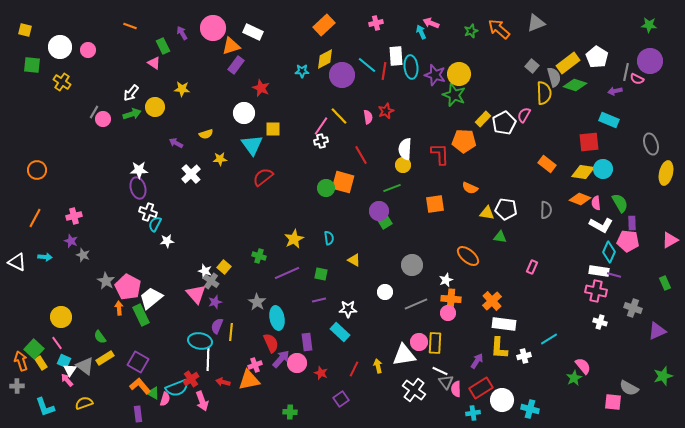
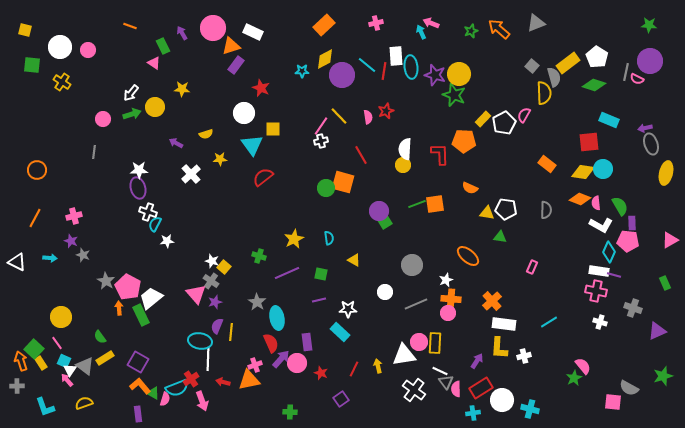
green diamond at (575, 85): moved 19 px right
purple arrow at (615, 91): moved 30 px right, 37 px down
gray line at (94, 112): moved 40 px down; rotated 24 degrees counterclockwise
green line at (392, 188): moved 25 px right, 16 px down
green semicircle at (620, 203): moved 3 px down
cyan arrow at (45, 257): moved 5 px right, 1 px down
white star at (205, 271): moved 7 px right, 10 px up
cyan line at (549, 339): moved 17 px up
